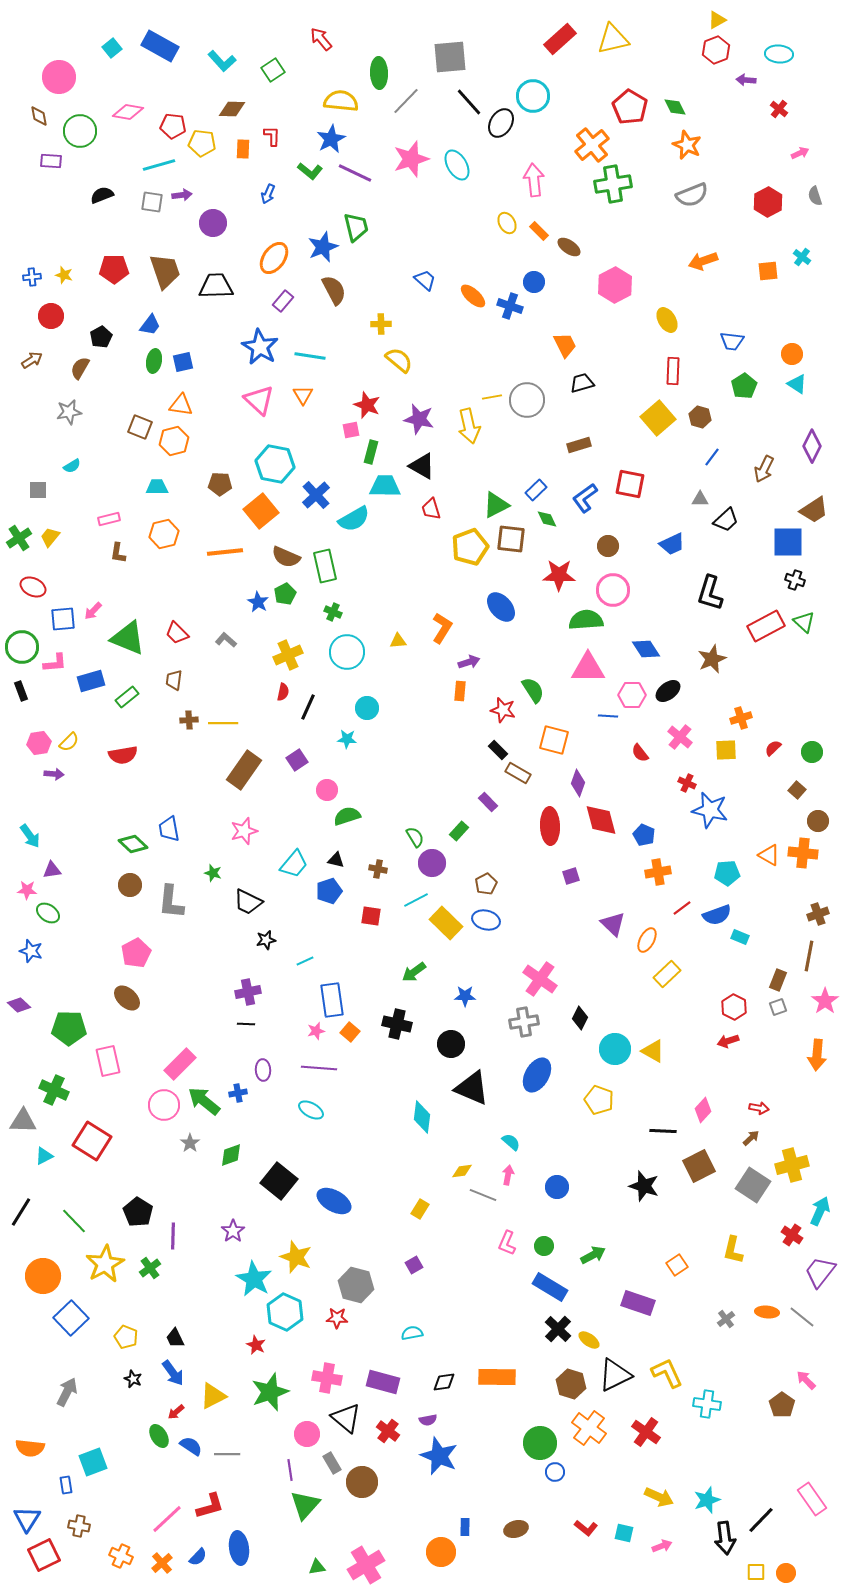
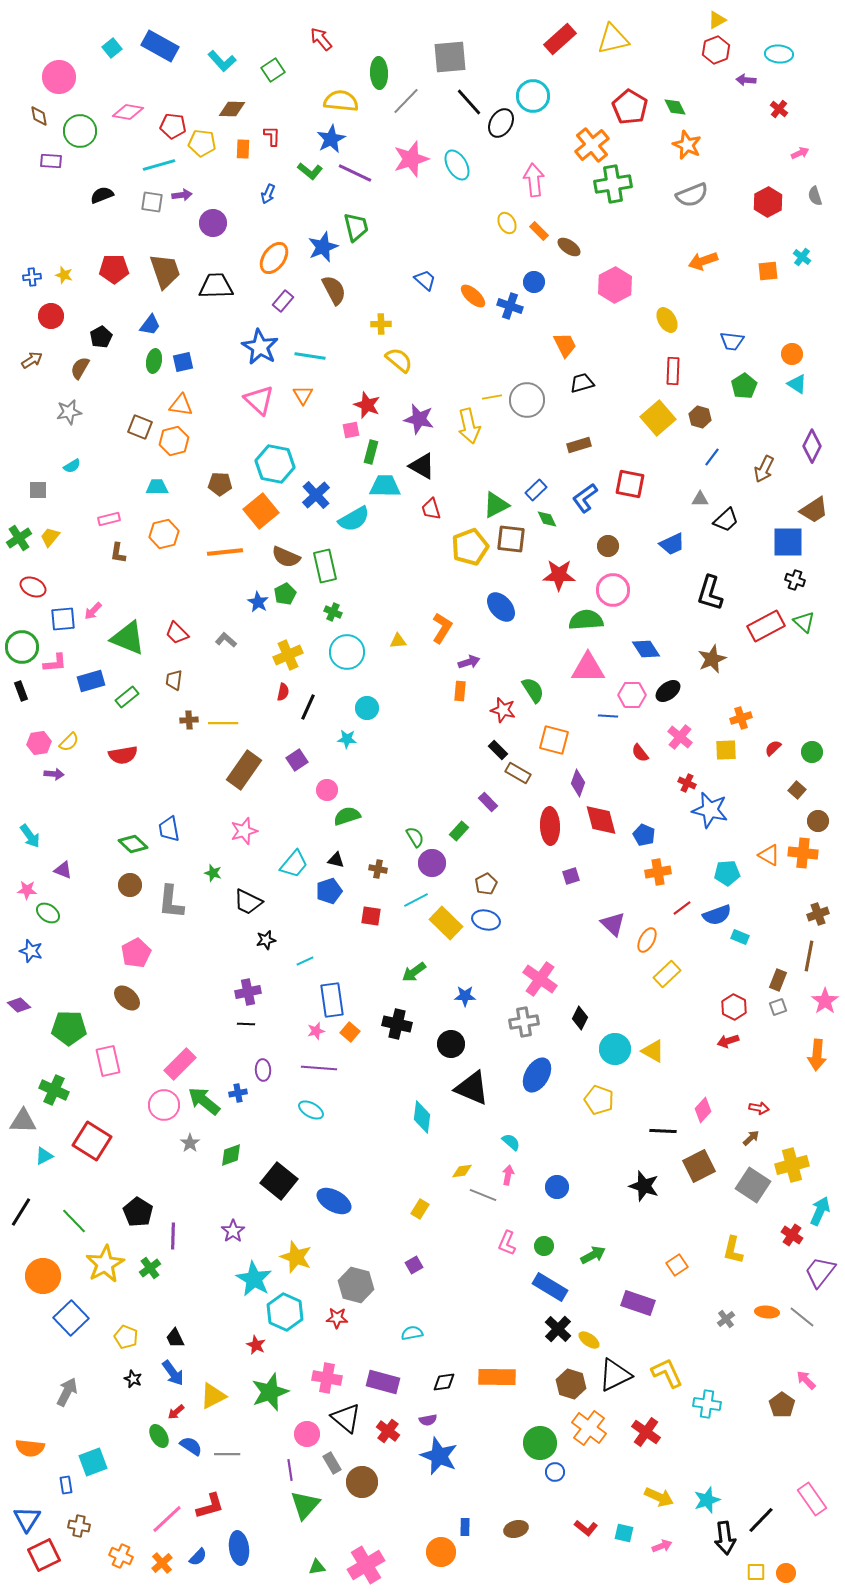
purple triangle at (52, 870): moved 11 px right; rotated 30 degrees clockwise
